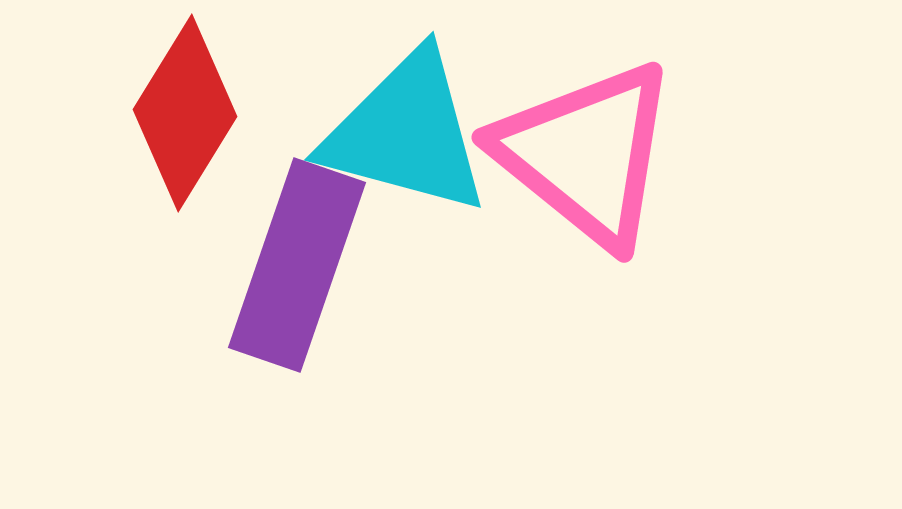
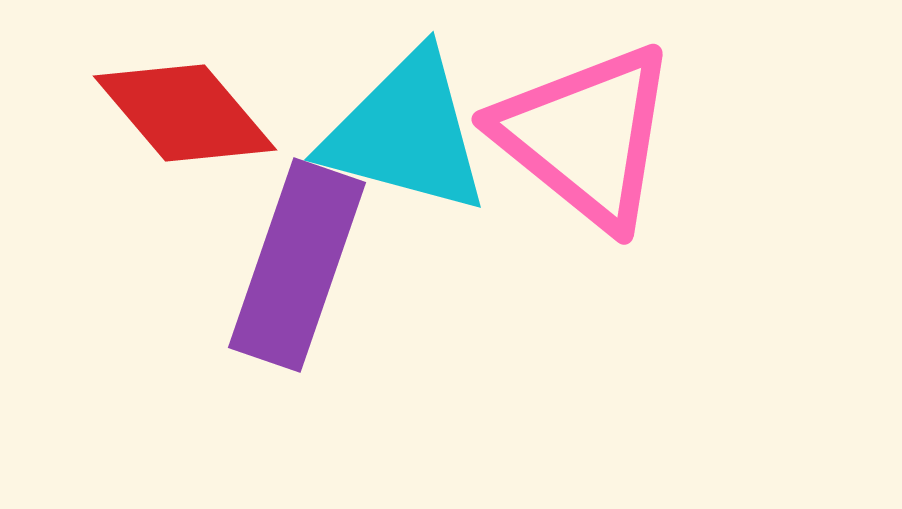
red diamond: rotated 72 degrees counterclockwise
pink triangle: moved 18 px up
